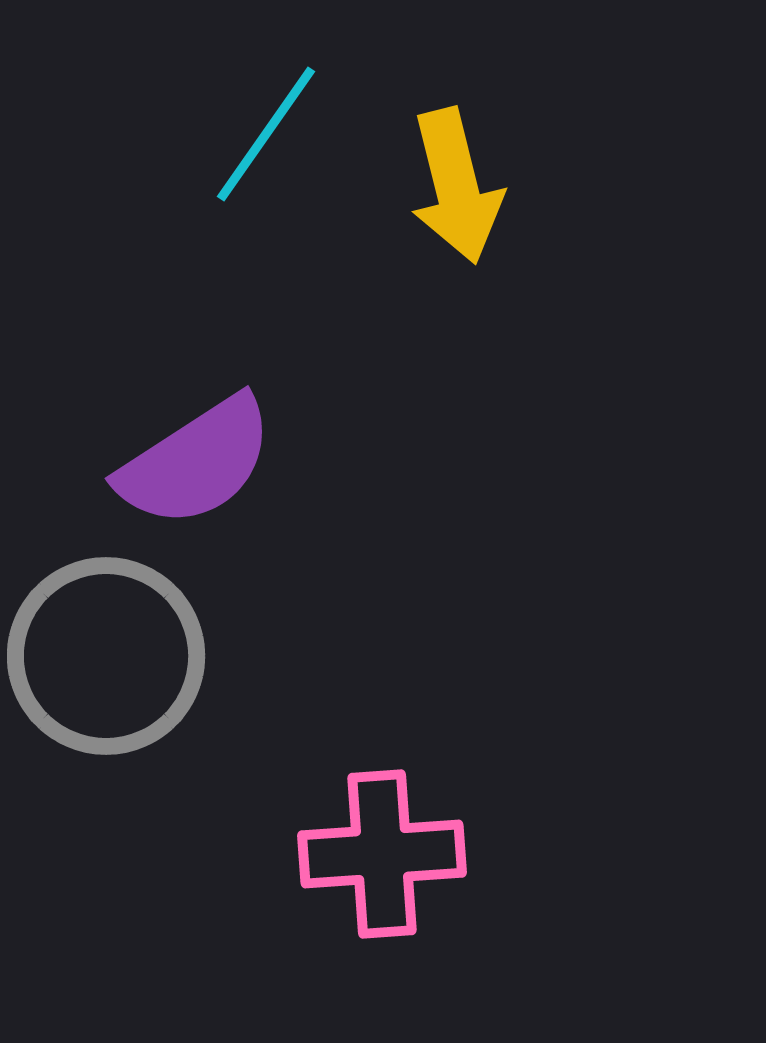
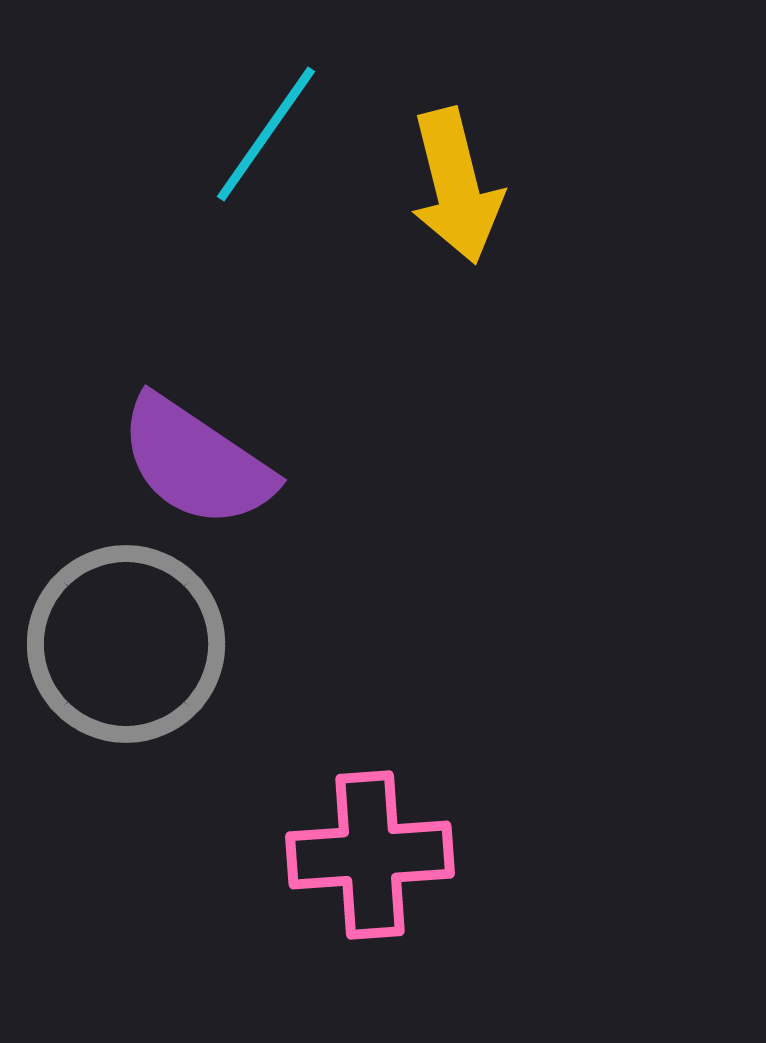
purple semicircle: rotated 67 degrees clockwise
gray circle: moved 20 px right, 12 px up
pink cross: moved 12 px left, 1 px down
